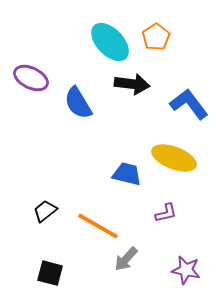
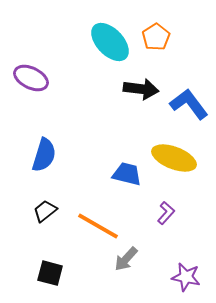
black arrow: moved 9 px right, 5 px down
blue semicircle: moved 34 px left, 52 px down; rotated 132 degrees counterclockwise
purple L-shape: rotated 35 degrees counterclockwise
purple star: moved 7 px down
